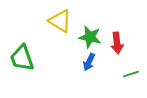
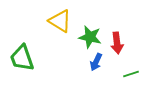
blue arrow: moved 7 px right
